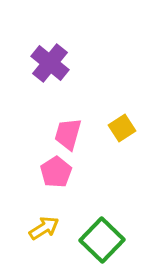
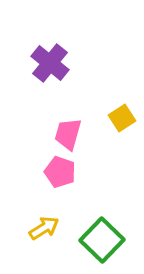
yellow square: moved 10 px up
pink pentagon: moved 4 px right; rotated 20 degrees counterclockwise
